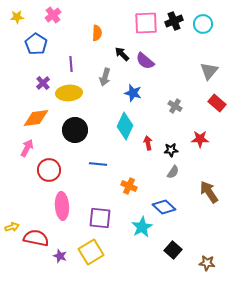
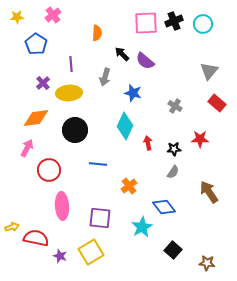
black star: moved 3 px right, 1 px up
orange cross: rotated 28 degrees clockwise
blue diamond: rotated 10 degrees clockwise
